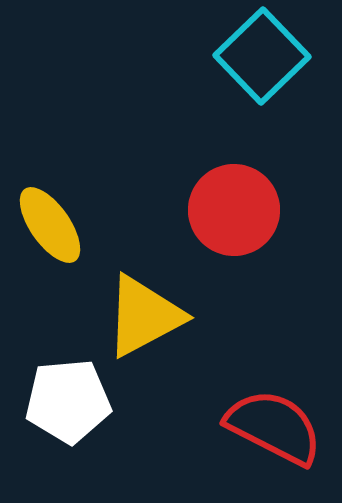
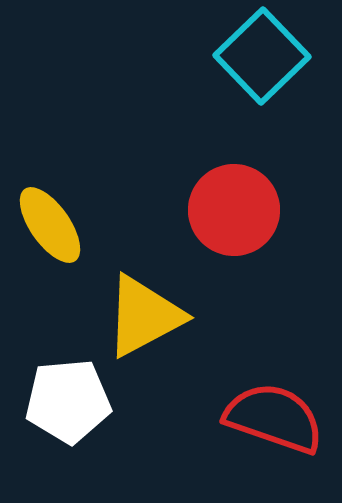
red semicircle: moved 9 px up; rotated 8 degrees counterclockwise
